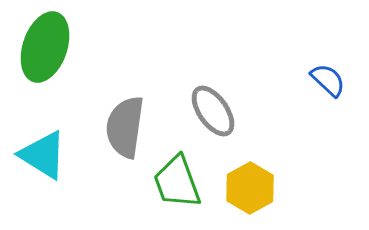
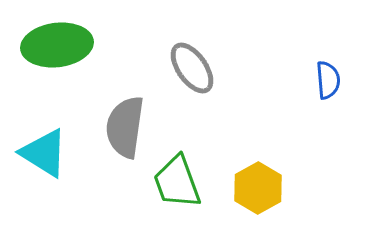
green ellipse: moved 12 px right, 2 px up; rotated 64 degrees clockwise
blue semicircle: rotated 42 degrees clockwise
gray ellipse: moved 21 px left, 43 px up
cyan triangle: moved 1 px right, 2 px up
yellow hexagon: moved 8 px right
